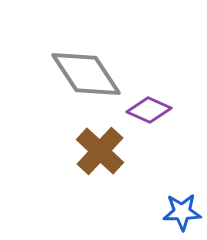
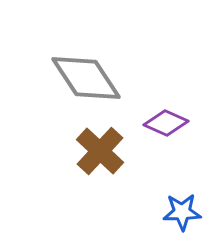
gray diamond: moved 4 px down
purple diamond: moved 17 px right, 13 px down
